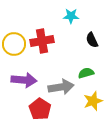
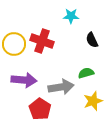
red cross: rotated 30 degrees clockwise
